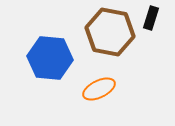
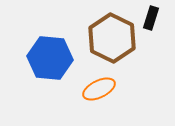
brown hexagon: moved 2 px right, 6 px down; rotated 15 degrees clockwise
